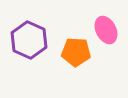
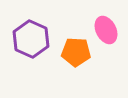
purple hexagon: moved 2 px right, 1 px up
